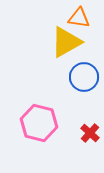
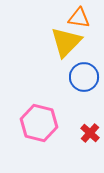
yellow triangle: rotated 16 degrees counterclockwise
